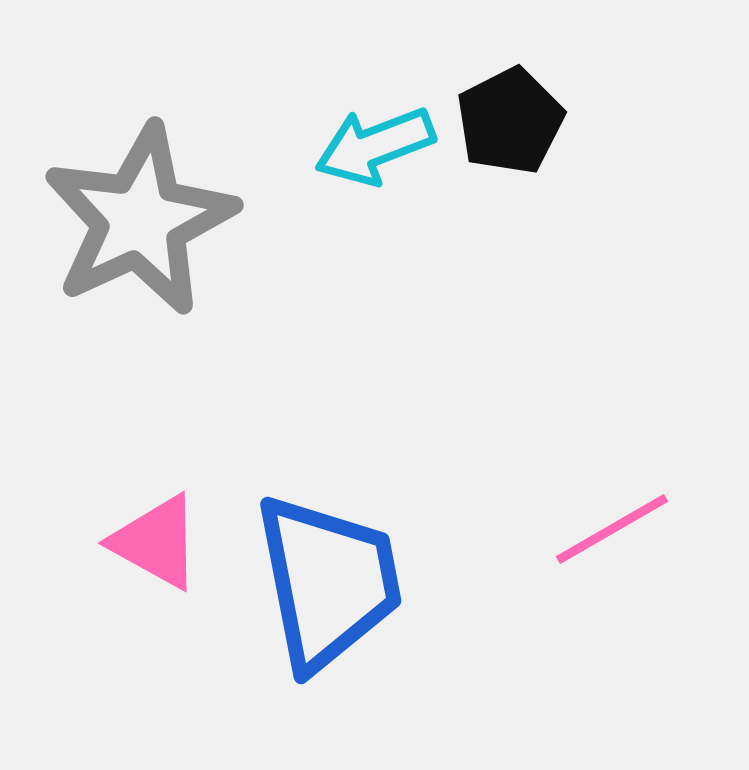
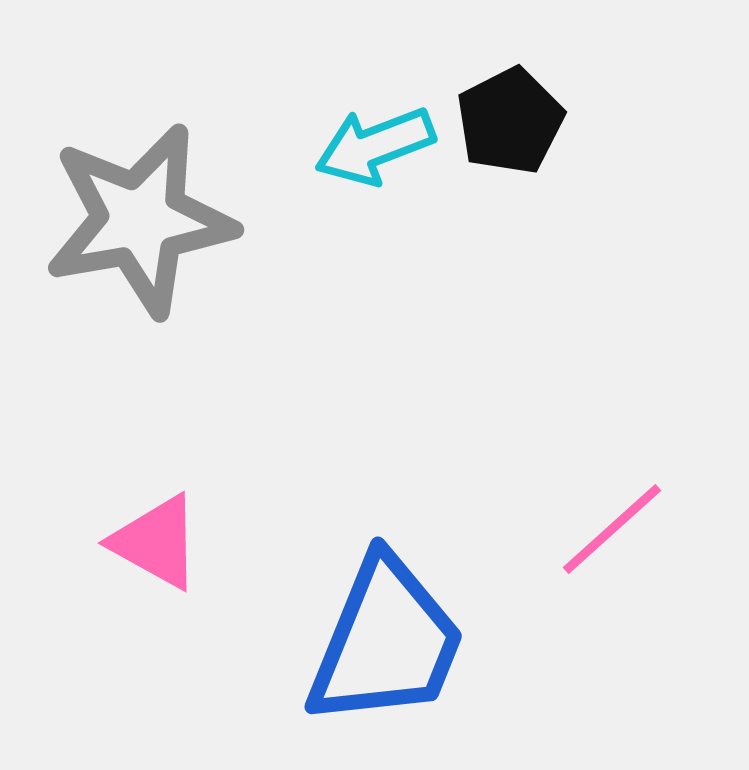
gray star: rotated 15 degrees clockwise
pink line: rotated 12 degrees counterclockwise
blue trapezoid: moved 58 px right, 60 px down; rotated 33 degrees clockwise
